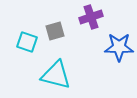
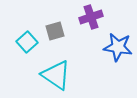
cyan square: rotated 30 degrees clockwise
blue star: moved 1 px left; rotated 8 degrees clockwise
cyan triangle: rotated 20 degrees clockwise
